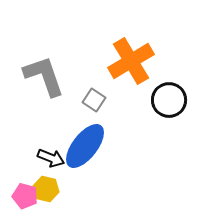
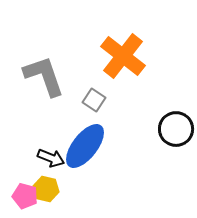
orange cross: moved 8 px left, 5 px up; rotated 21 degrees counterclockwise
black circle: moved 7 px right, 29 px down
